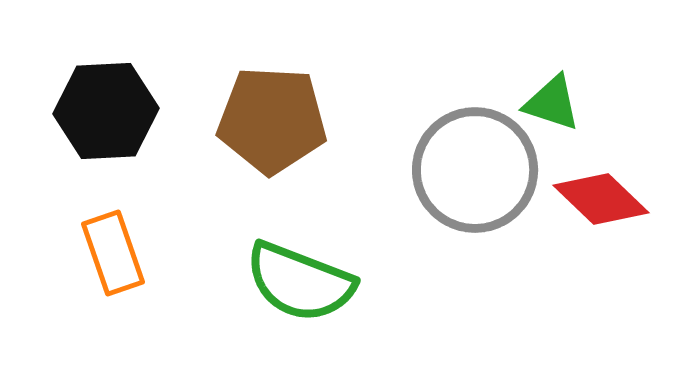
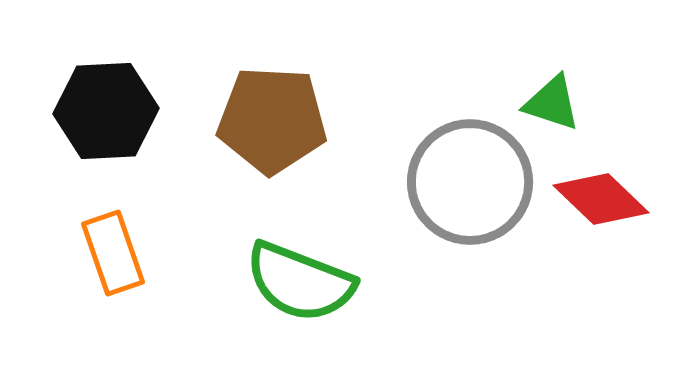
gray circle: moved 5 px left, 12 px down
